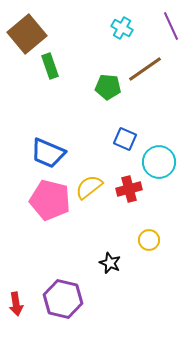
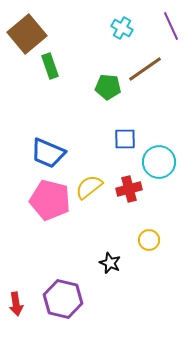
blue square: rotated 25 degrees counterclockwise
